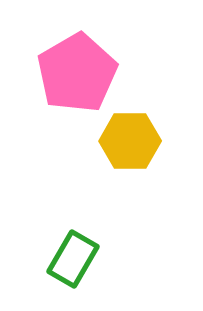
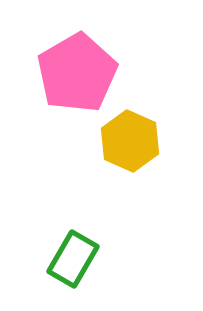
yellow hexagon: rotated 24 degrees clockwise
